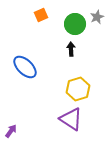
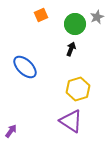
black arrow: rotated 24 degrees clockwise
purple triangle: moved 2 px down
